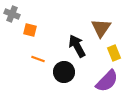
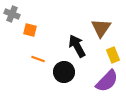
yellow rectangle: moved 1 px left, 2 px down
